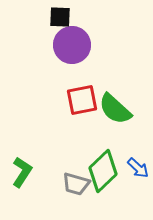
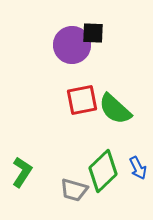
black square: moved 33 px right, 16 px down
blue arrow: rotated 20 degrees clockwise
gray trapezoid: moved 2 px left, 6 px down
